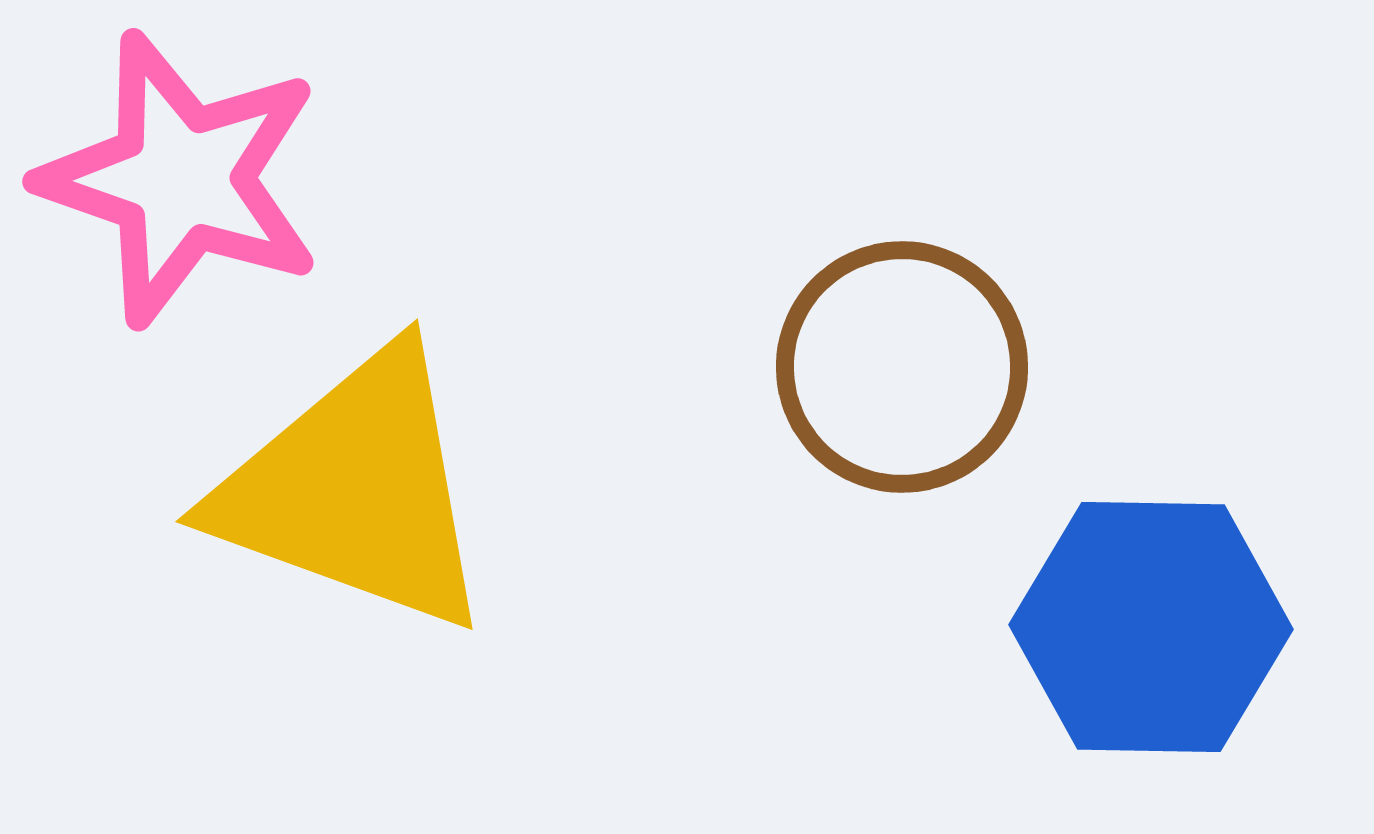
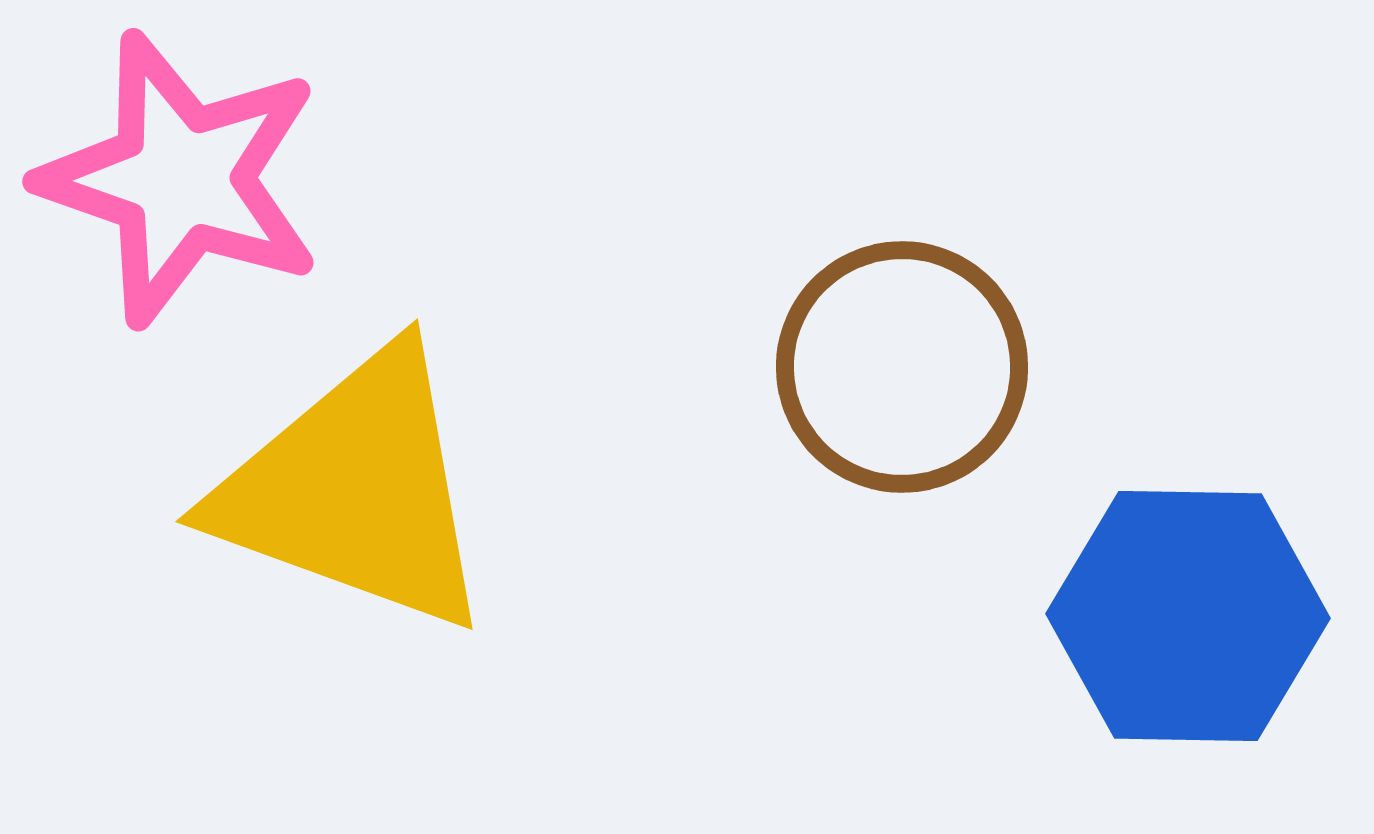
blue hexagon: moved 37 px right, 11 px up
